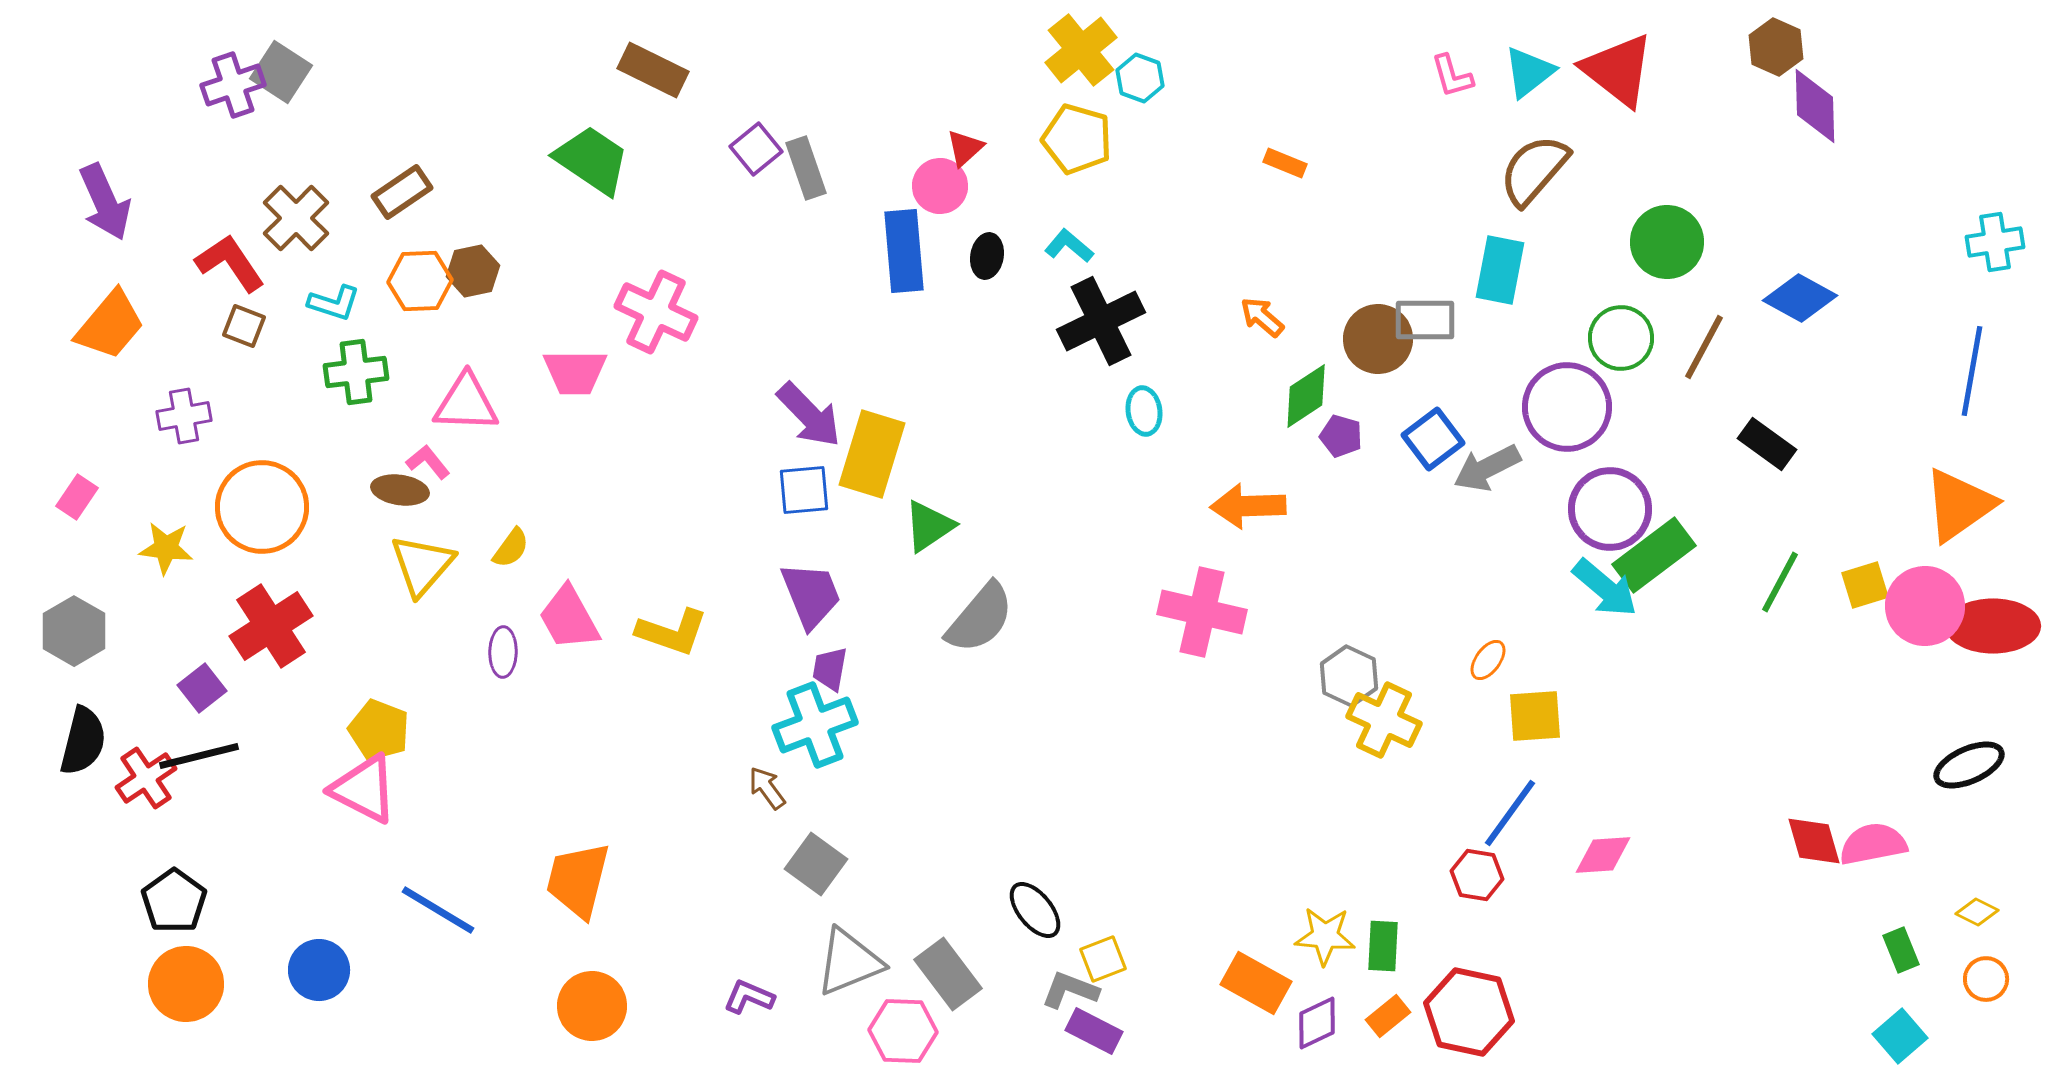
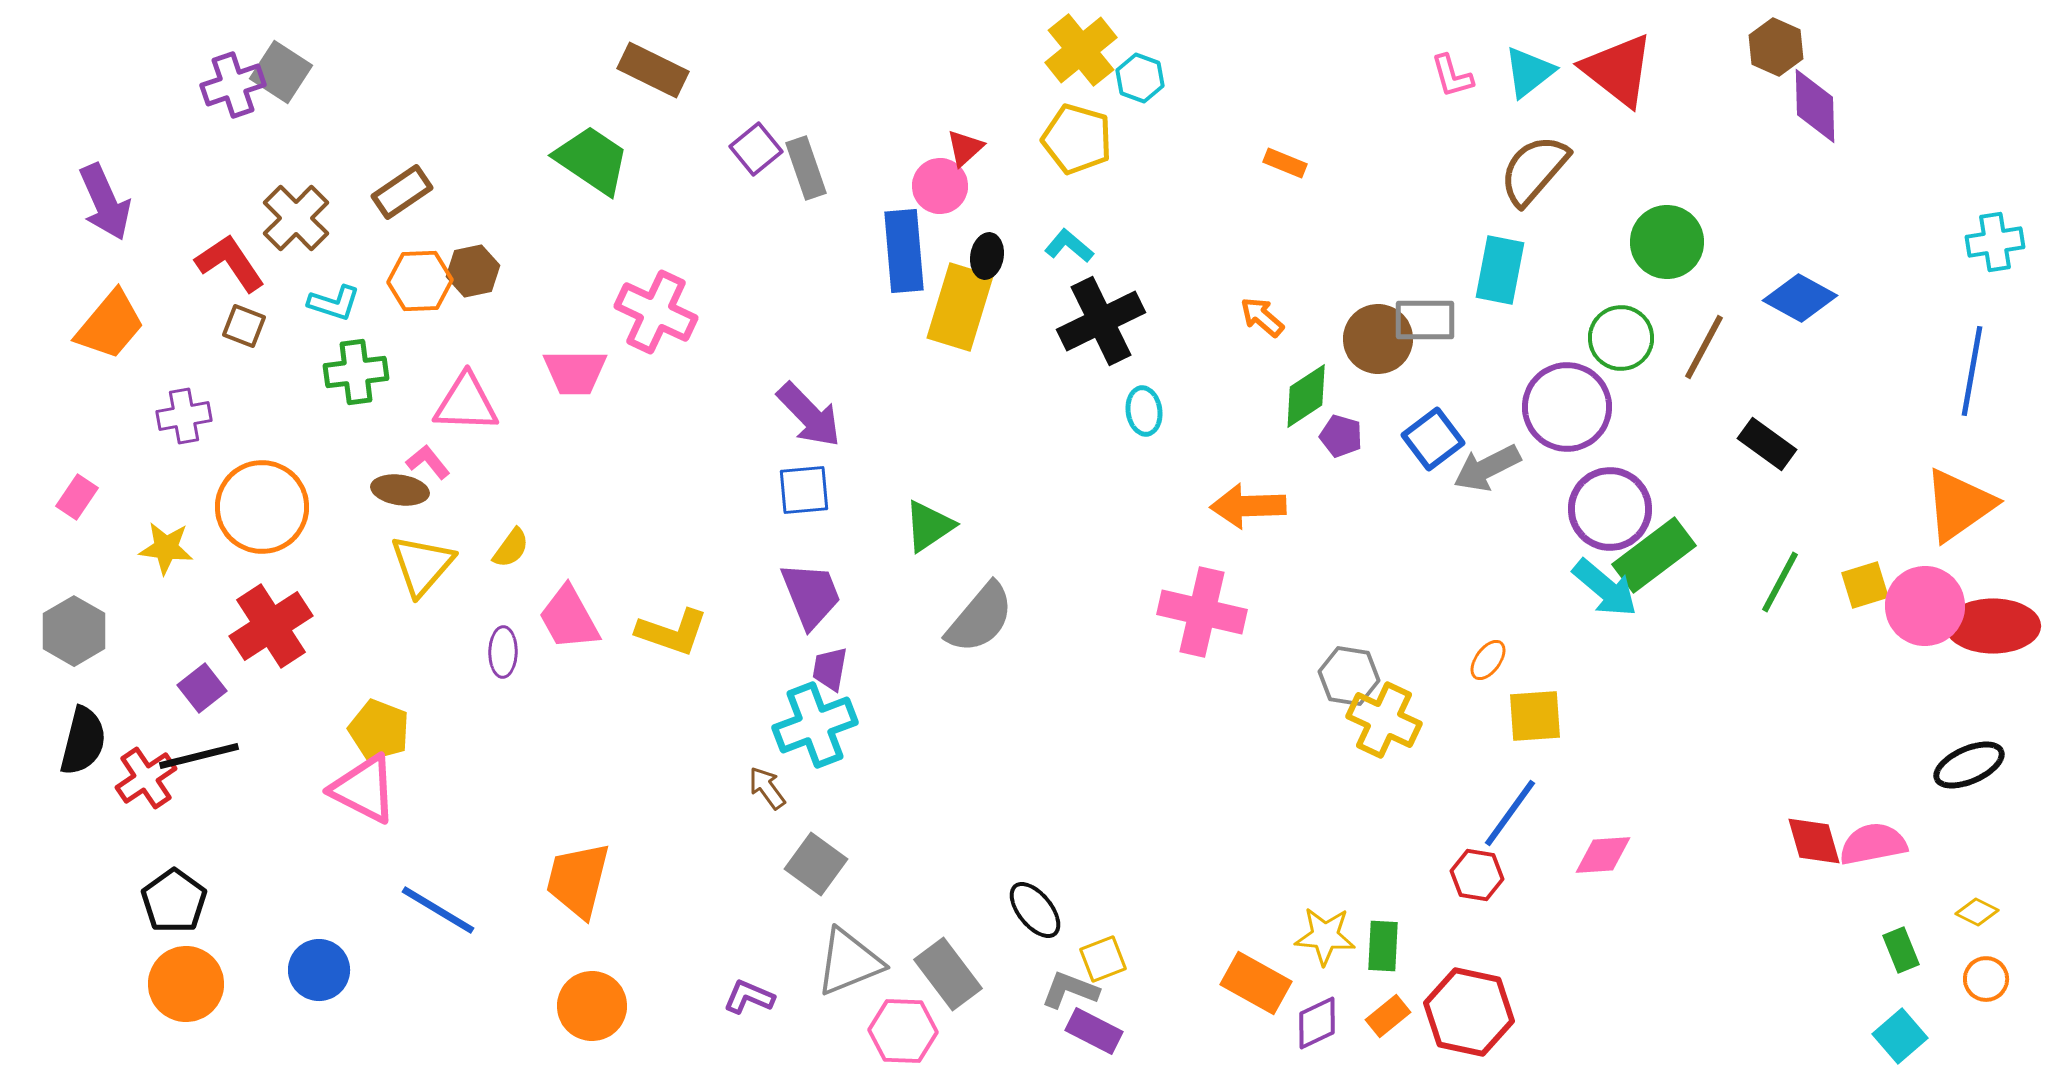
yellow rectangle at (872, 454): moved 88 px right, 147 px up
gray hexagon at (1349, 676): rotated 16 degrees counterclockwise
